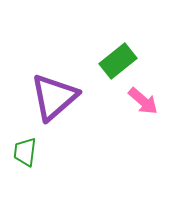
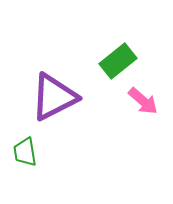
purple triangle: rotated 14 degrees clockwise
green trapezoid: rotated 16 degrees counterclockwise
